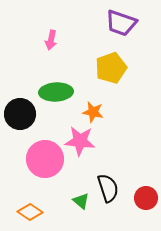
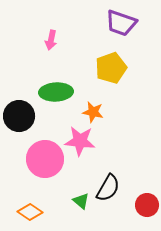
black circle: moved 1 px left, 2 px down
black semicircle: rotated 48 degrees clockwise
red circle: moved 1 px right, 7 px down
